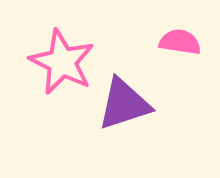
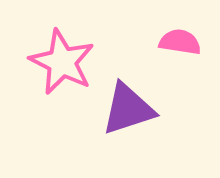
purple triangle: moved 4 px right, 5 px down
